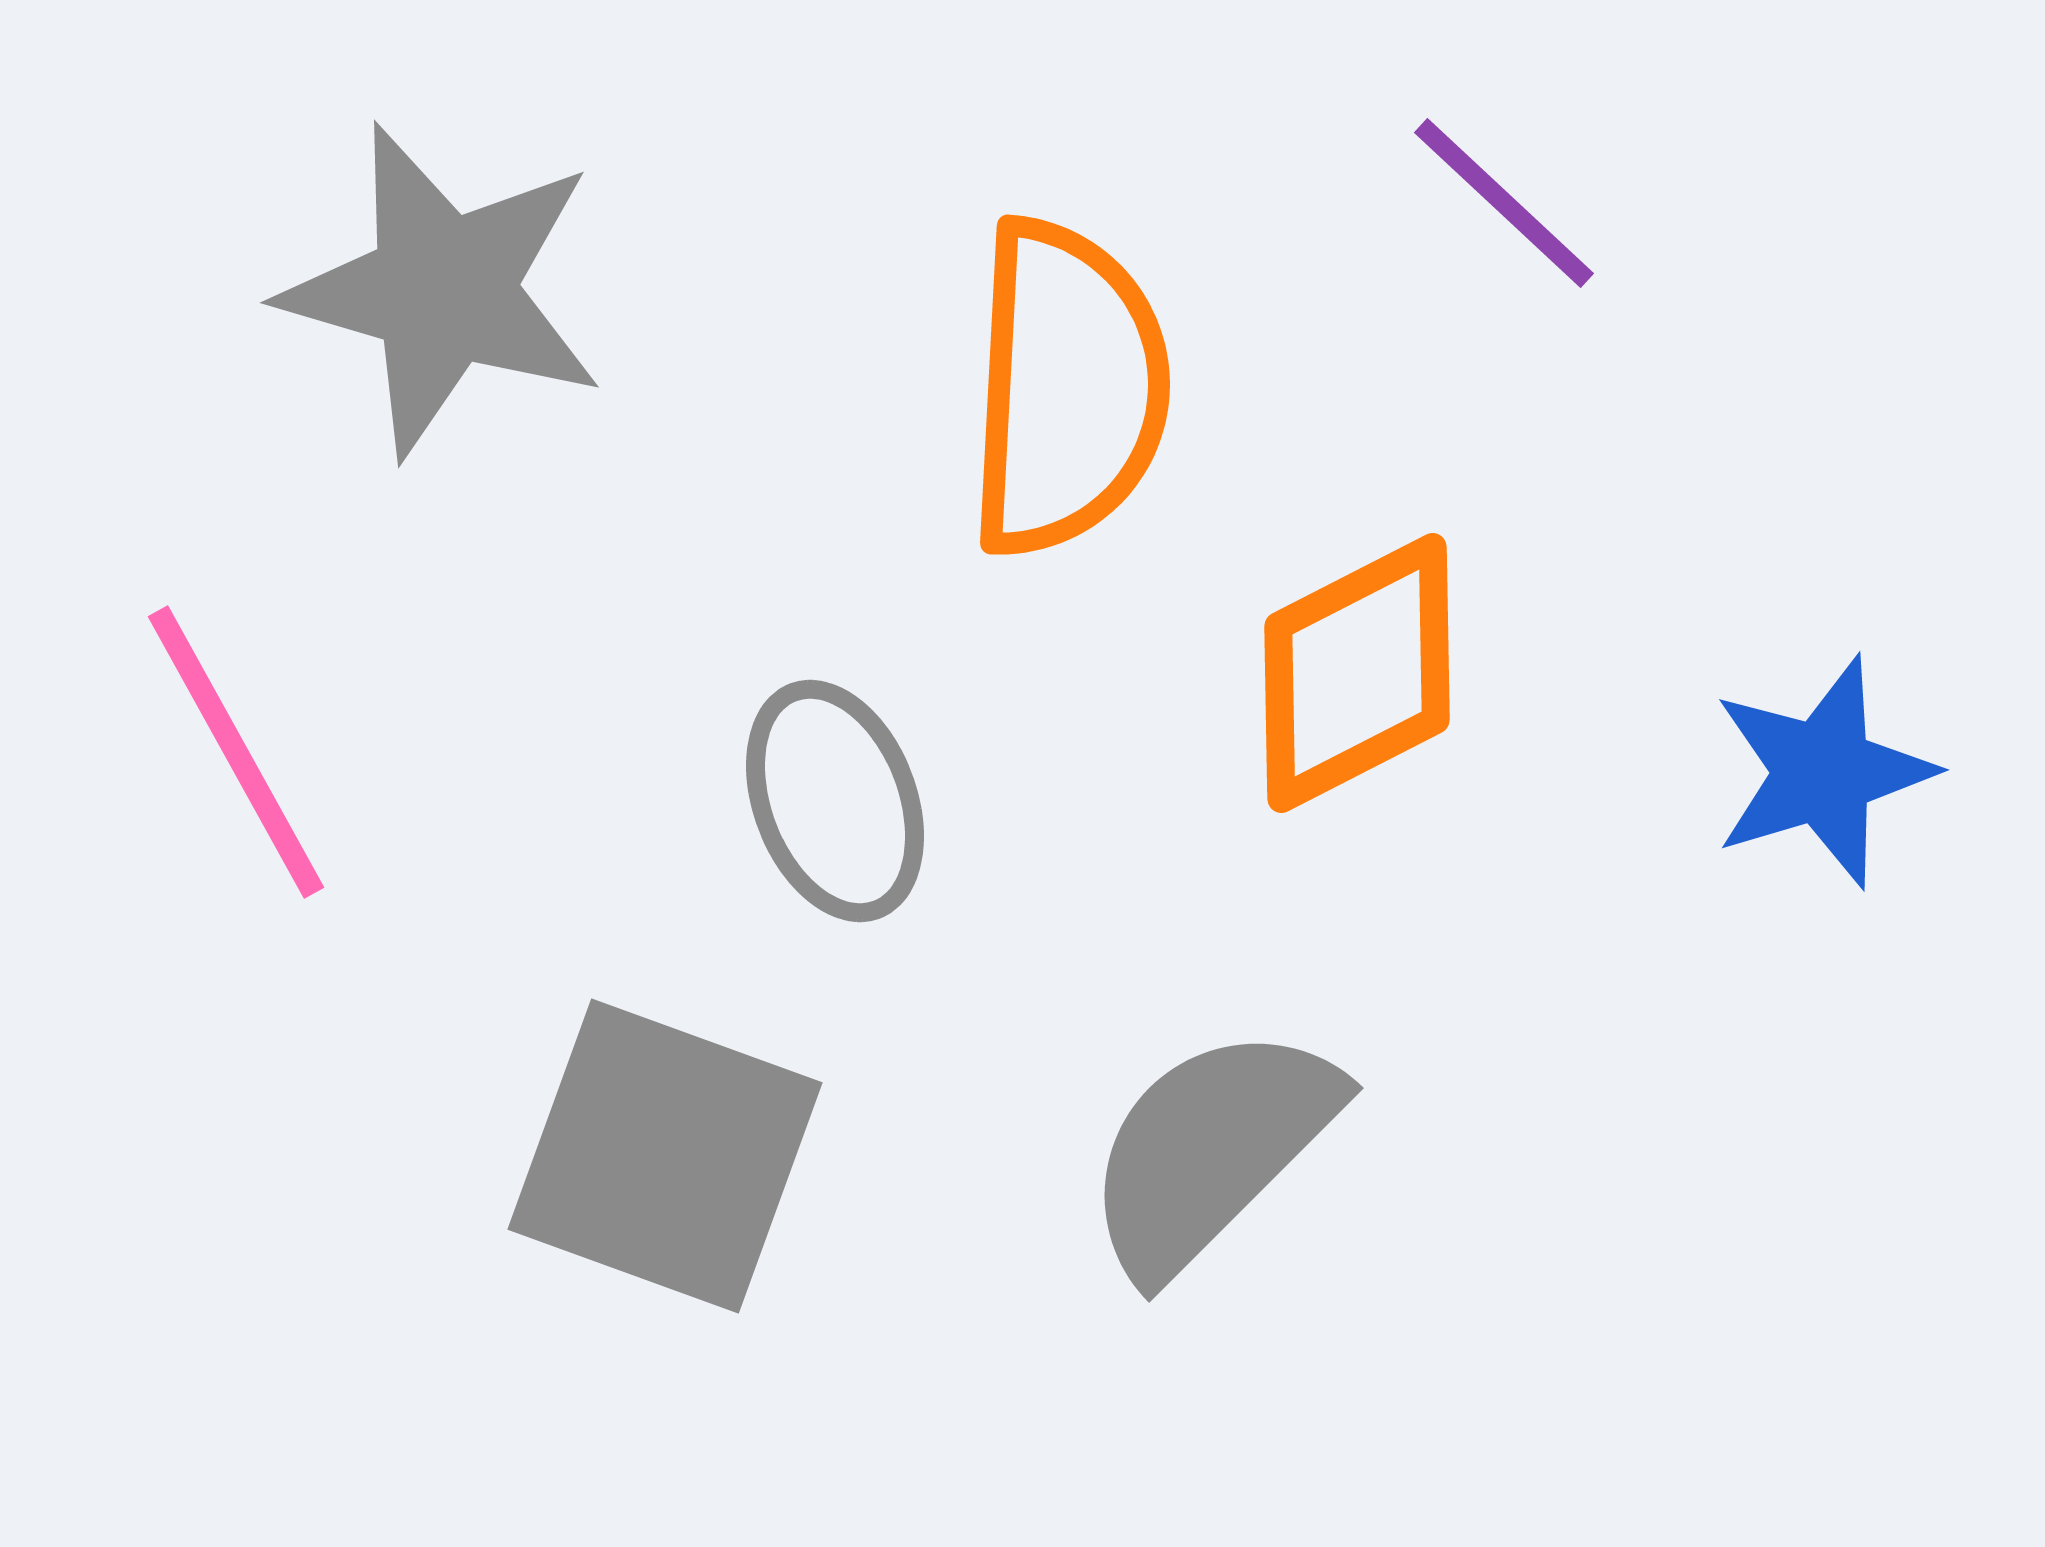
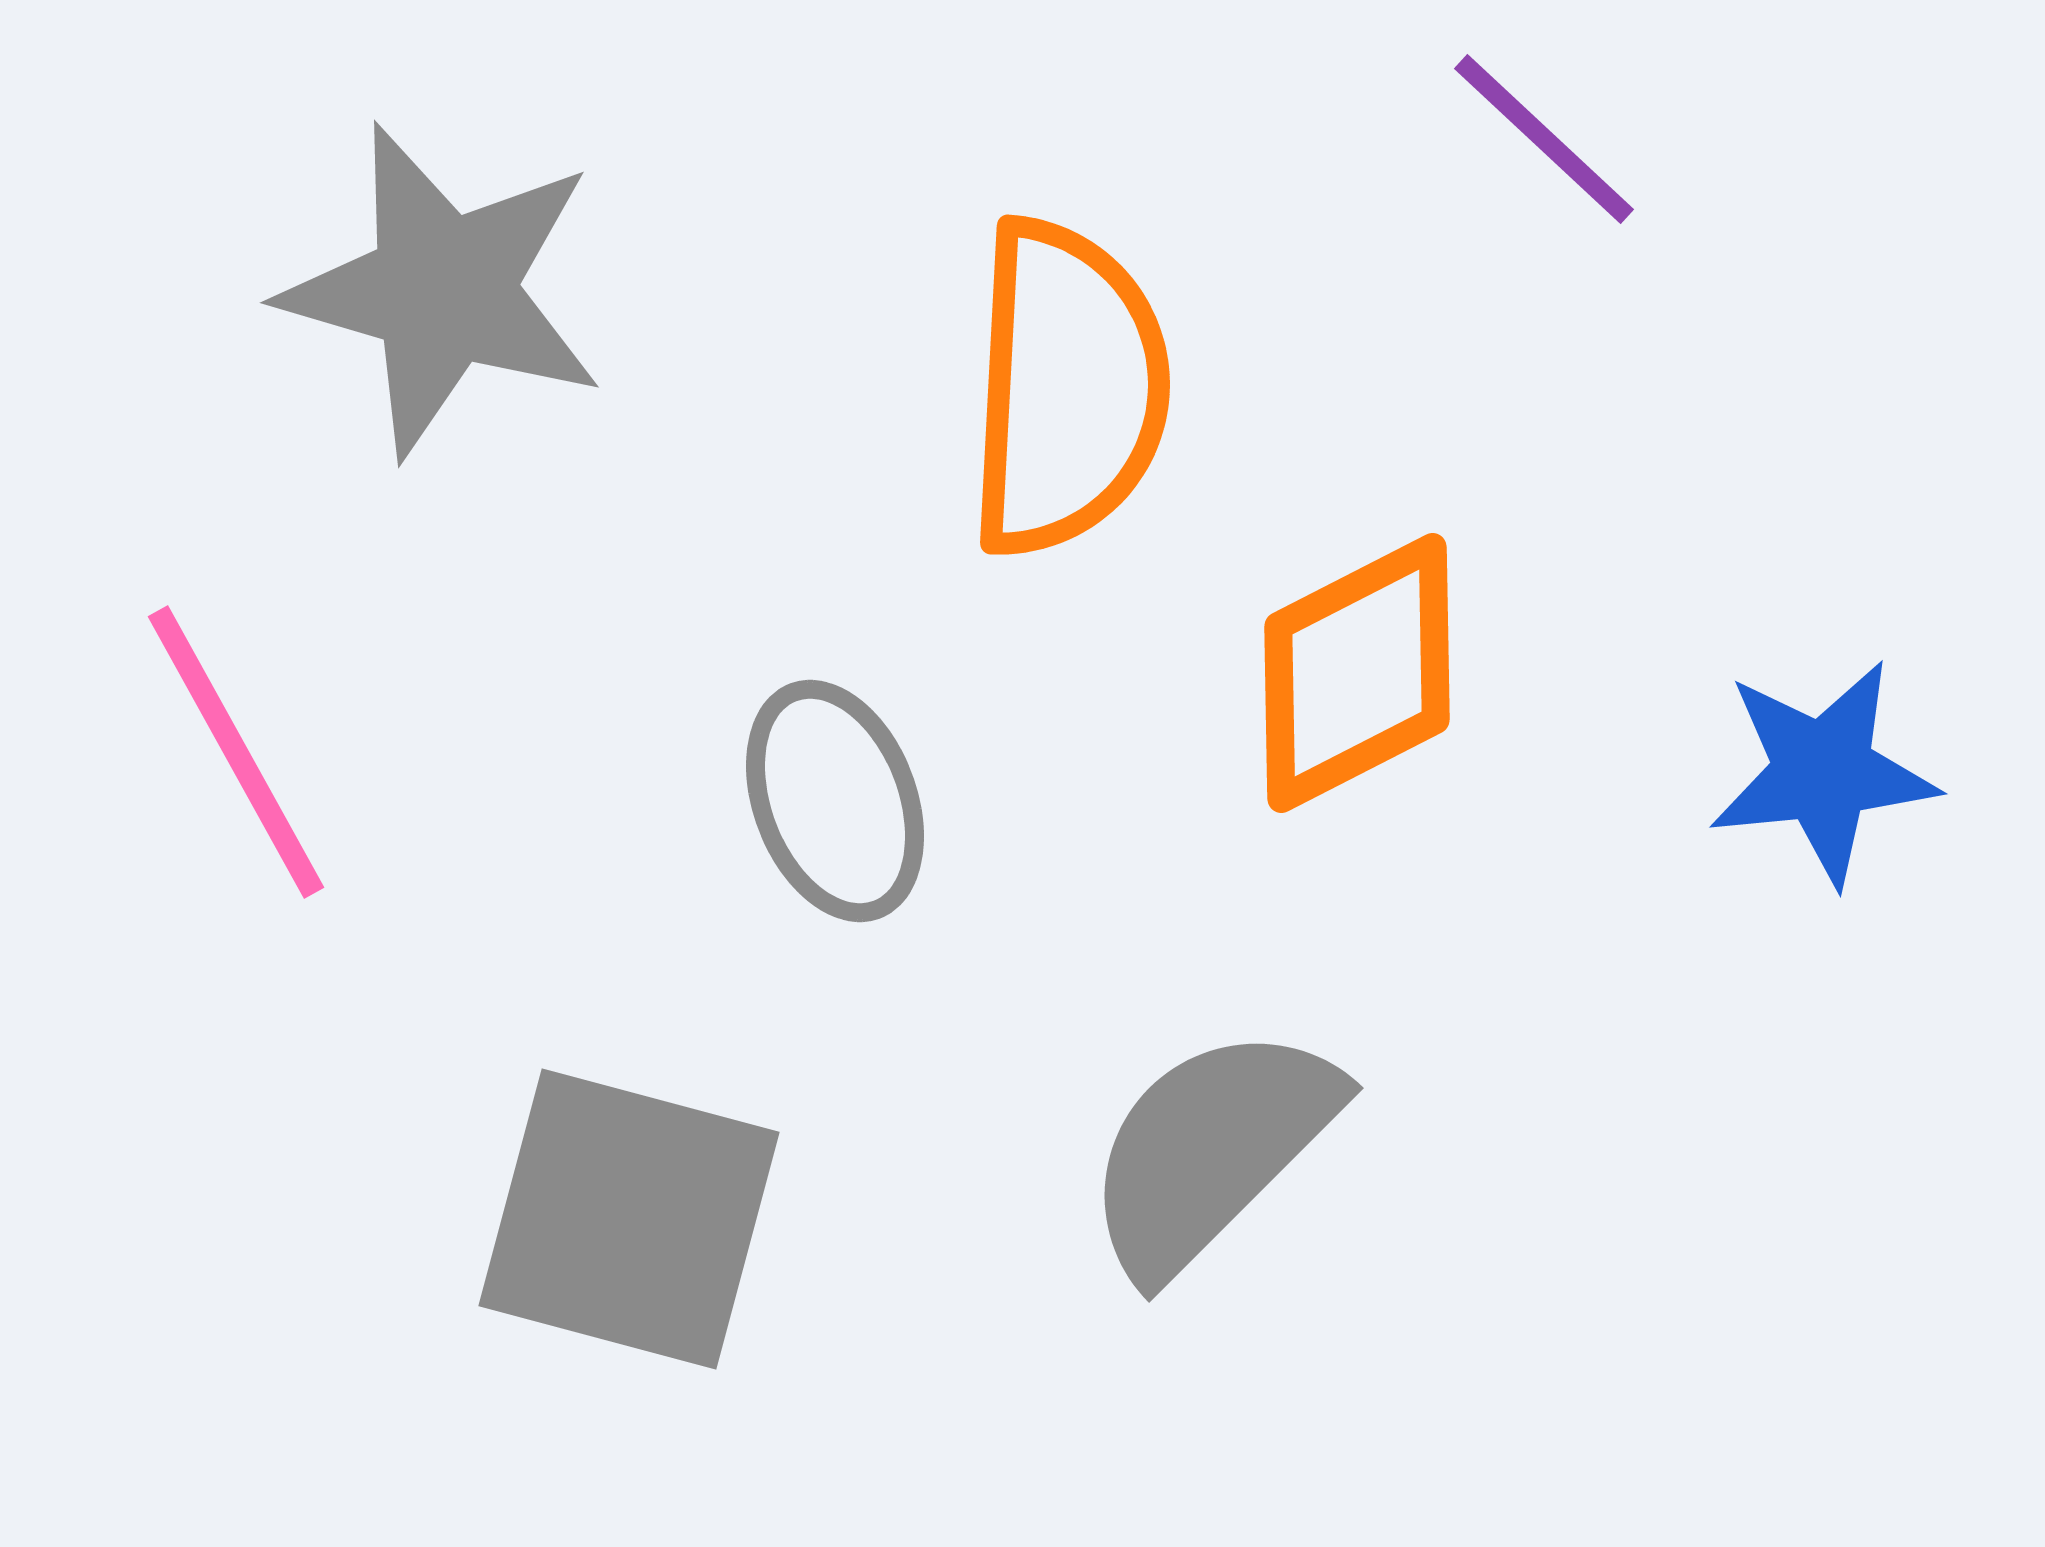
purple line: moved 40 px right, 64 px up
blue star: rotated 11 degrees clockwise
gray square: moved 36 px left, 63 px down; rotated 5 degrees counterclockwise
